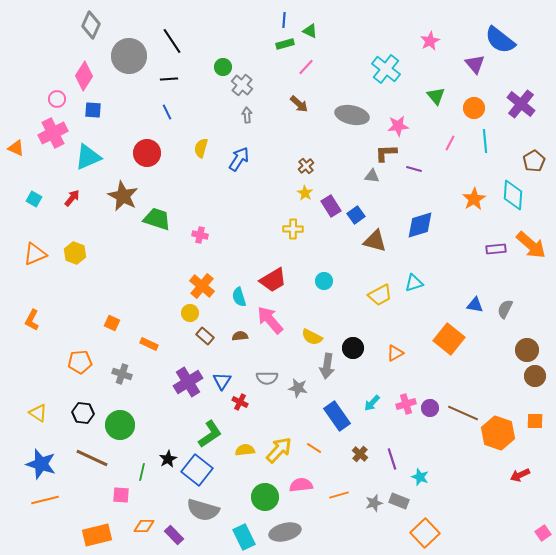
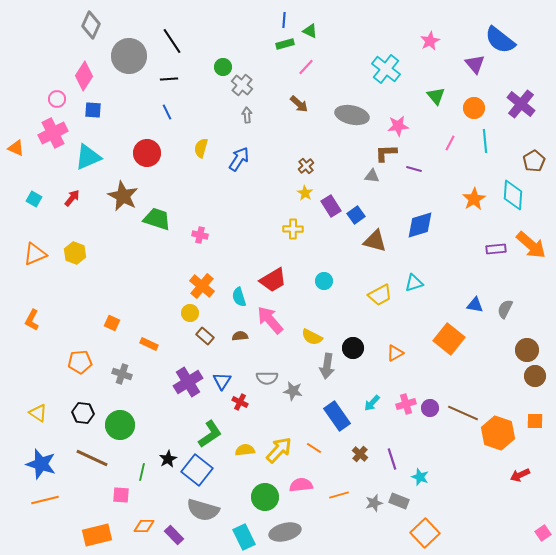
gray star at (298, 388): moved 5 px left, 3 px down
